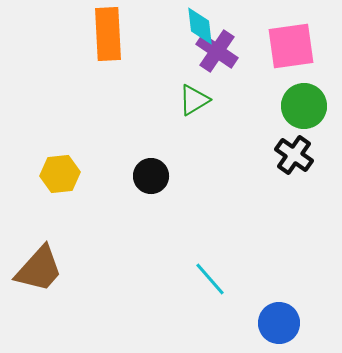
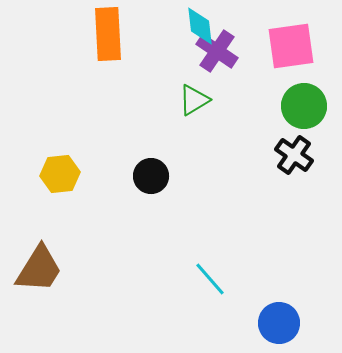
brown trapezoid: rotated 10 degrees counterclockwise
